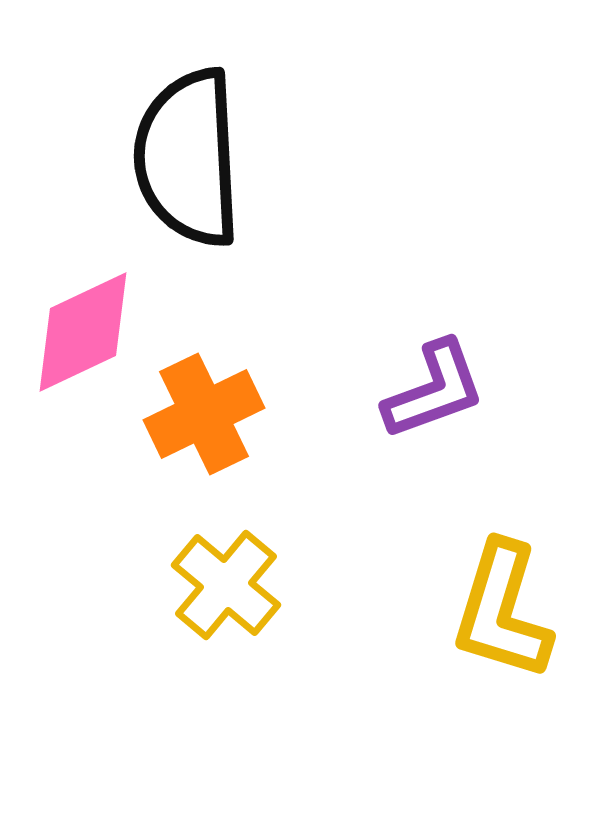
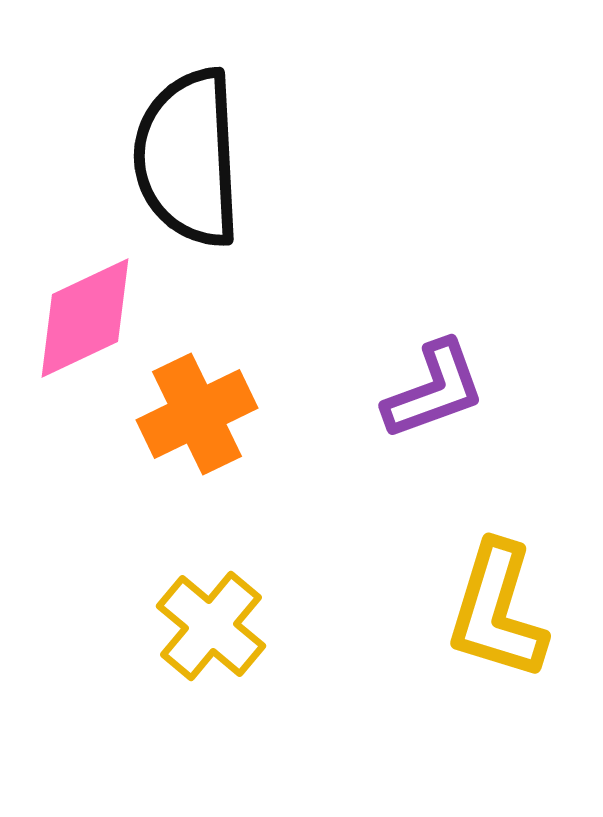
pink diamond: moved 2 px right, 14 px up
orange cross: moved 7 px left
yellow cross: moved 15 px left, 41 px down
yellow L-shape: moved 5 px left
